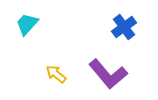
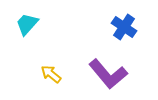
blue cross: rotated 20 degrees counterclockwise
yellow arrow: moved 5 px left
